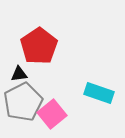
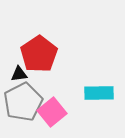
red pentagon: moved 8 px down
cyan rectangle: rotated 20 degrees counterclockwise
pink square: moved 2 px up
